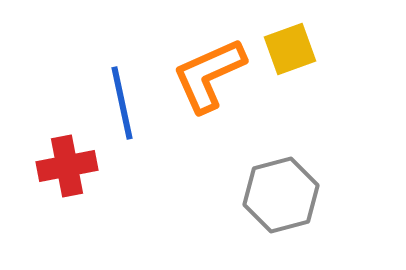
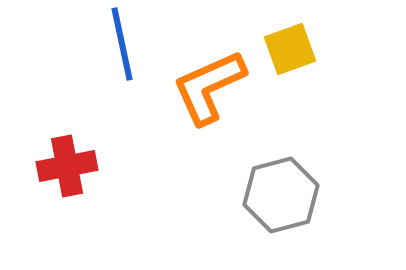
orange L-shape: moved 12 px down
blue line: moved 59 px up
